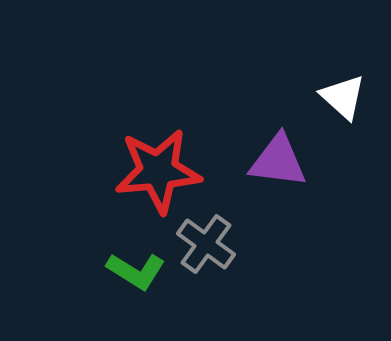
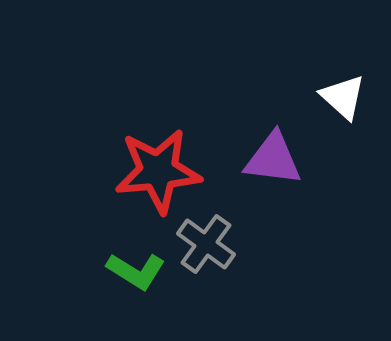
purple triangle: moved 5 px left, 2 px up
